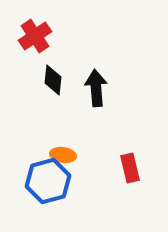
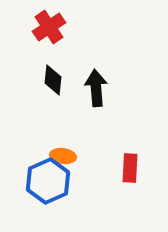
red cross: moved 14 px right, 9 px up
orange ellipse: moved 1 px down
red rectangle: rotated 16 degrees clockwise
blue hexagon: rotated 9 degrees counterclockwise
